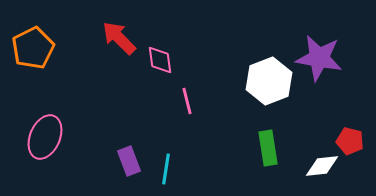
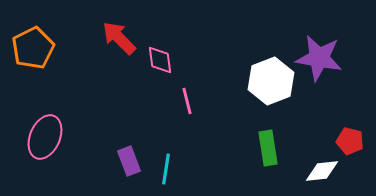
white hexagon: moved 2 px right
white diamond: moved 5 px down
